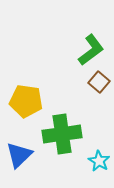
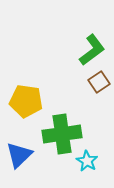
green L-shape: moved 1 px right
brown square: rotated 15 degrees clockwise
cyan star: moved 12 px left
